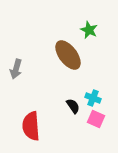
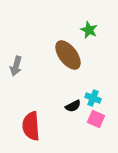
gray arrow: moved 3 px up
black semicircle: rotated 98 degrees clockwise
